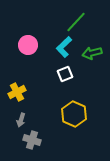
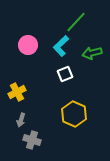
cyan L-shape: moved 3 px left, 1 px up
